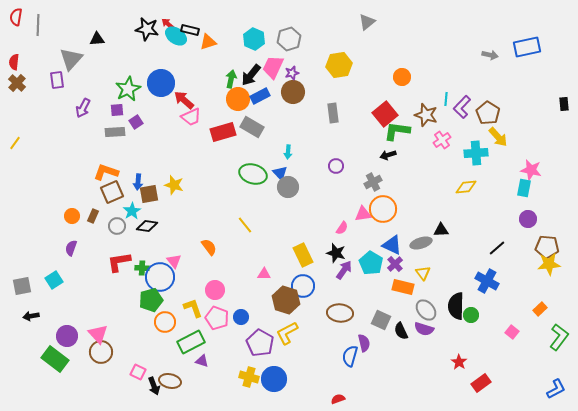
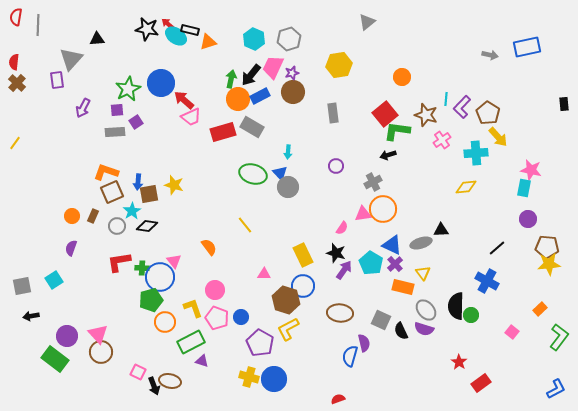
yellow L-shape at (287, 333): moved 1 px right, 4 px up
